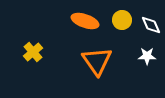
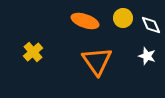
yellow circle: moved 1 px right, 2 px up
white star: rotated 18 degrees clockwise
